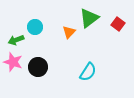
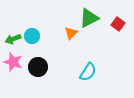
green triangle: rotated 10 degrees clockwise
cyan circle: moved 3 px left, 9 px down
orange triangle: moved 2 px right, 1 px down
green arrow: moved 3 px left, 1 px up
